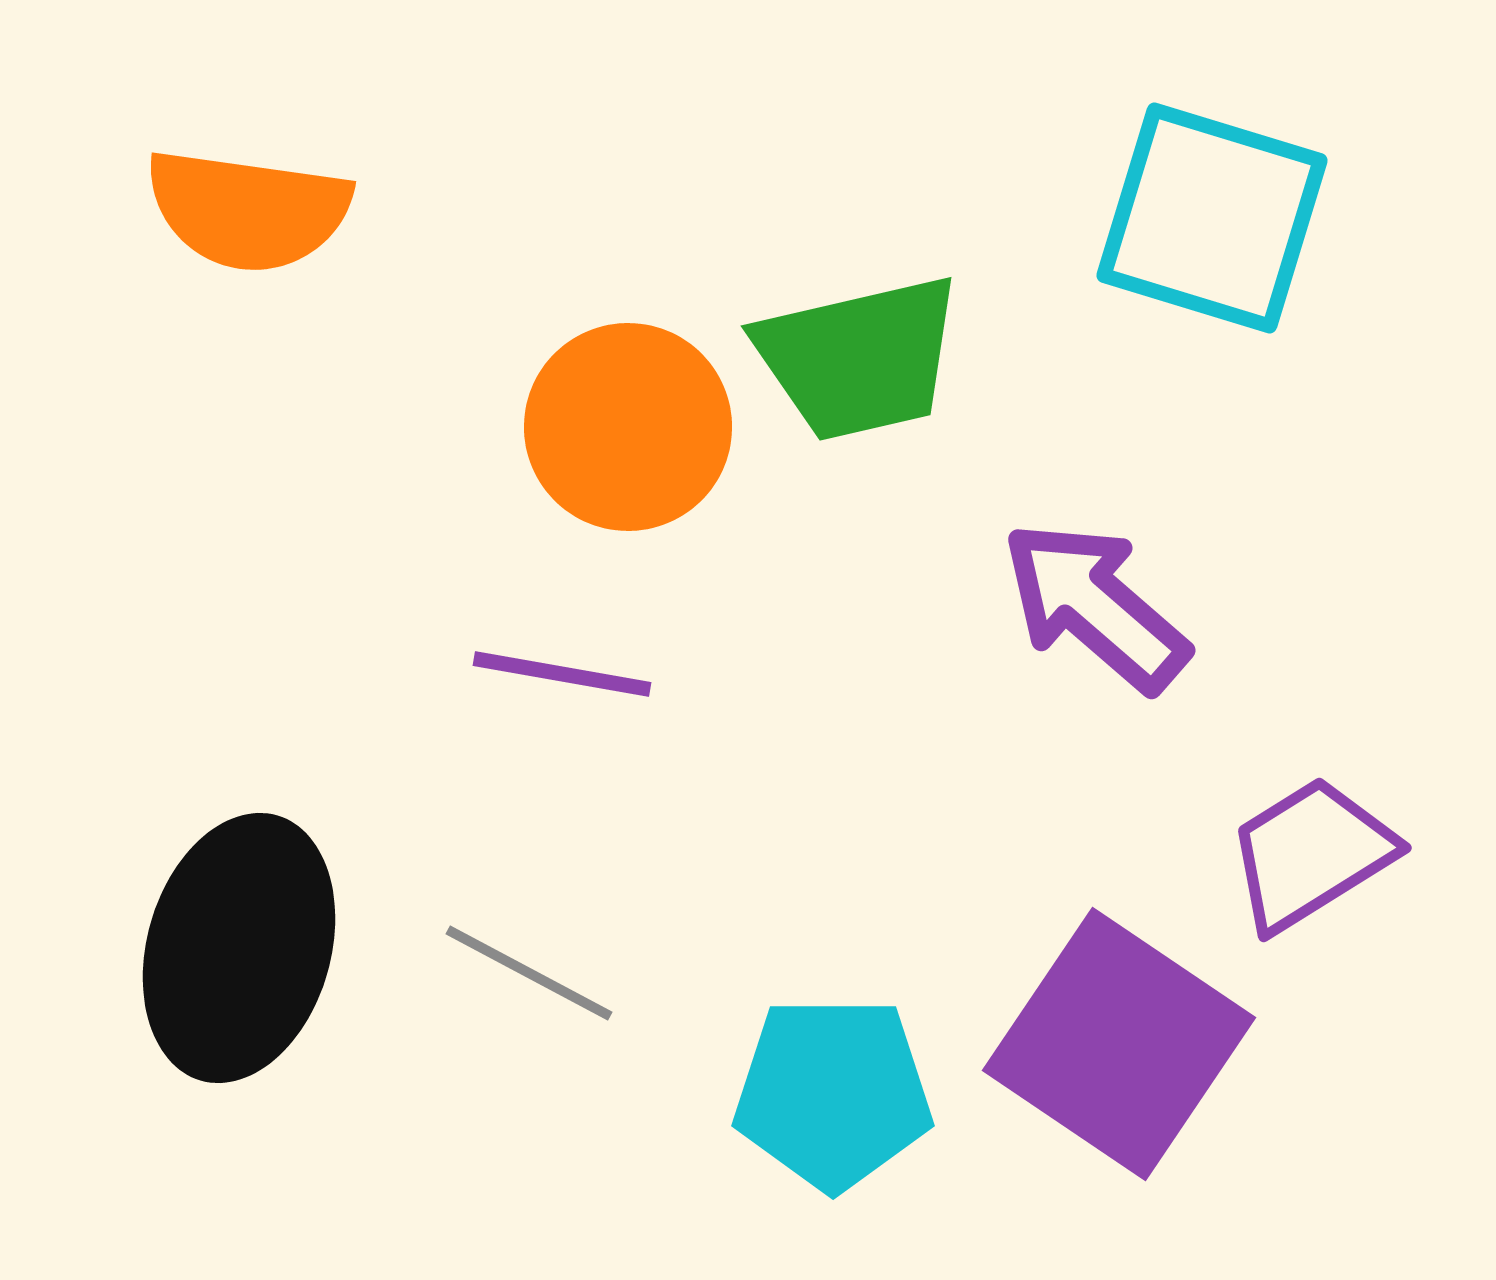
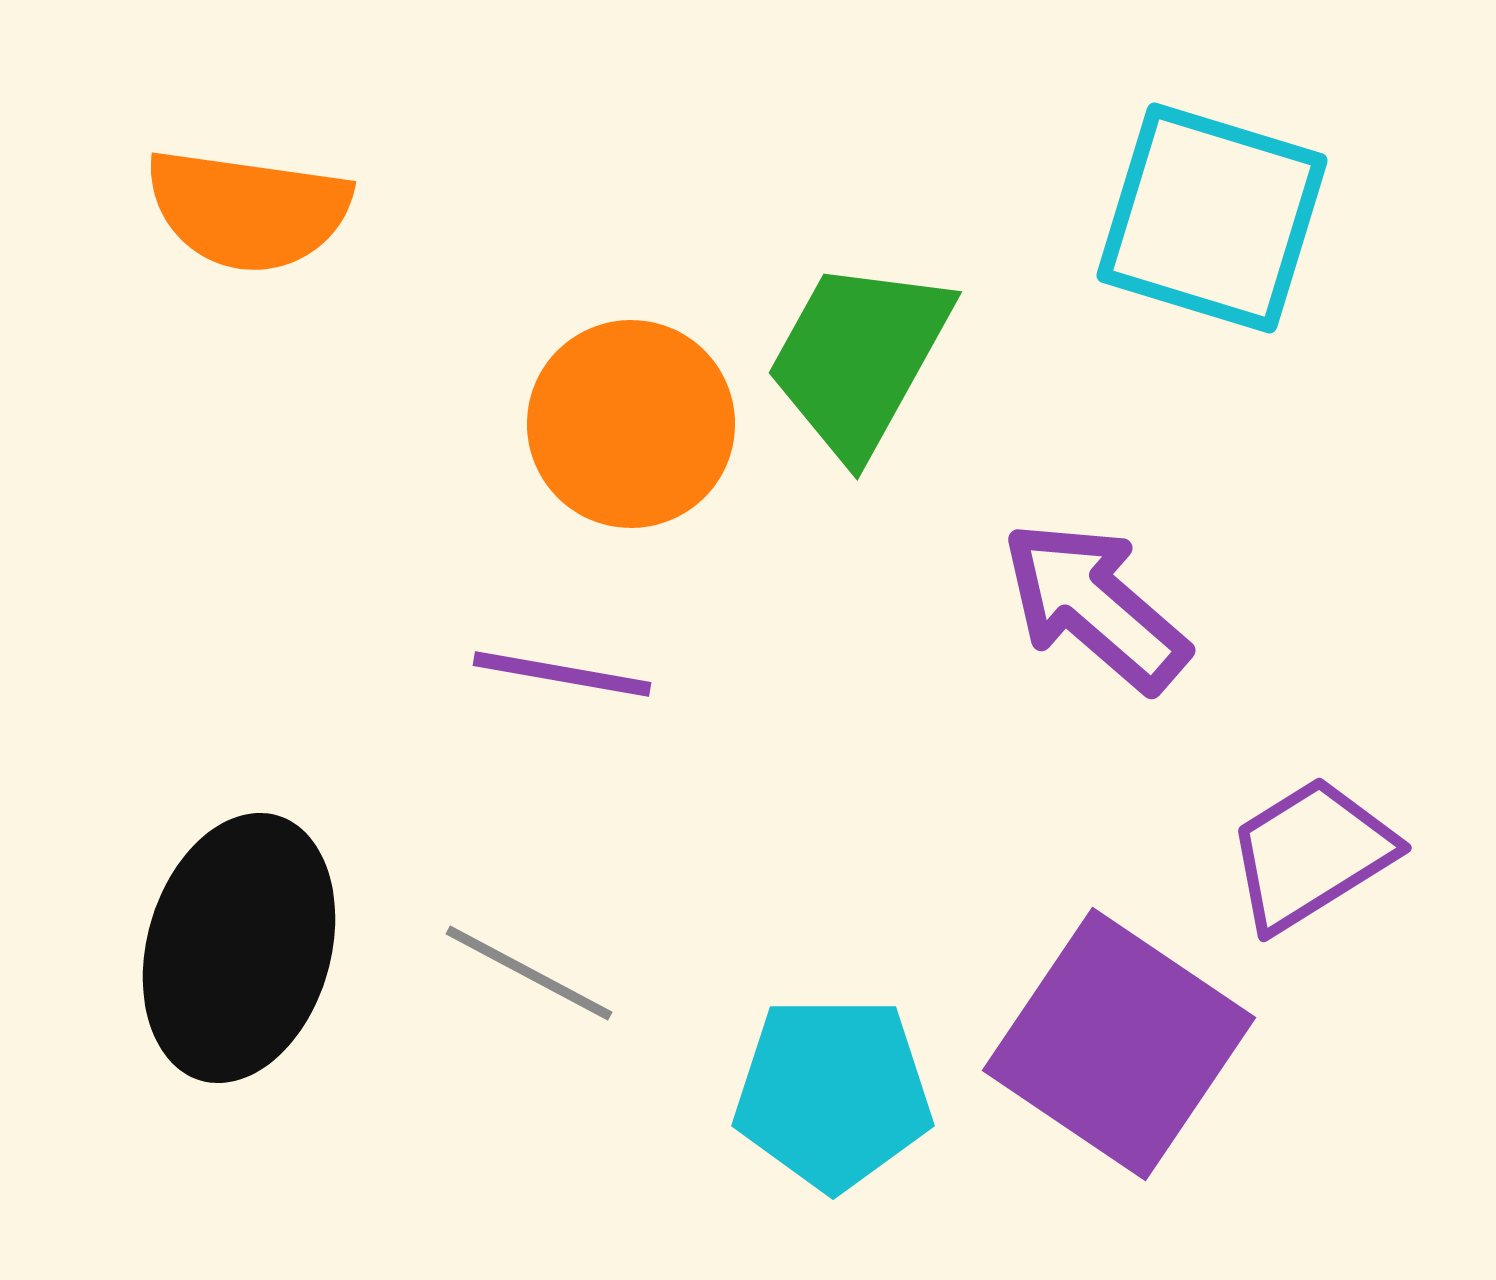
green trapezoid: rotated 132 degrees clockwise
orange circle: moved 3 px right, 3 px up
